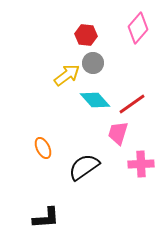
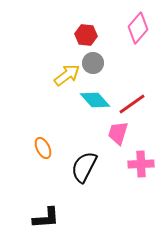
black semicircle: rotated 28 degrees counterclockwise
